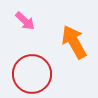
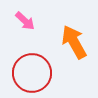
red circle: moved 1 px up
